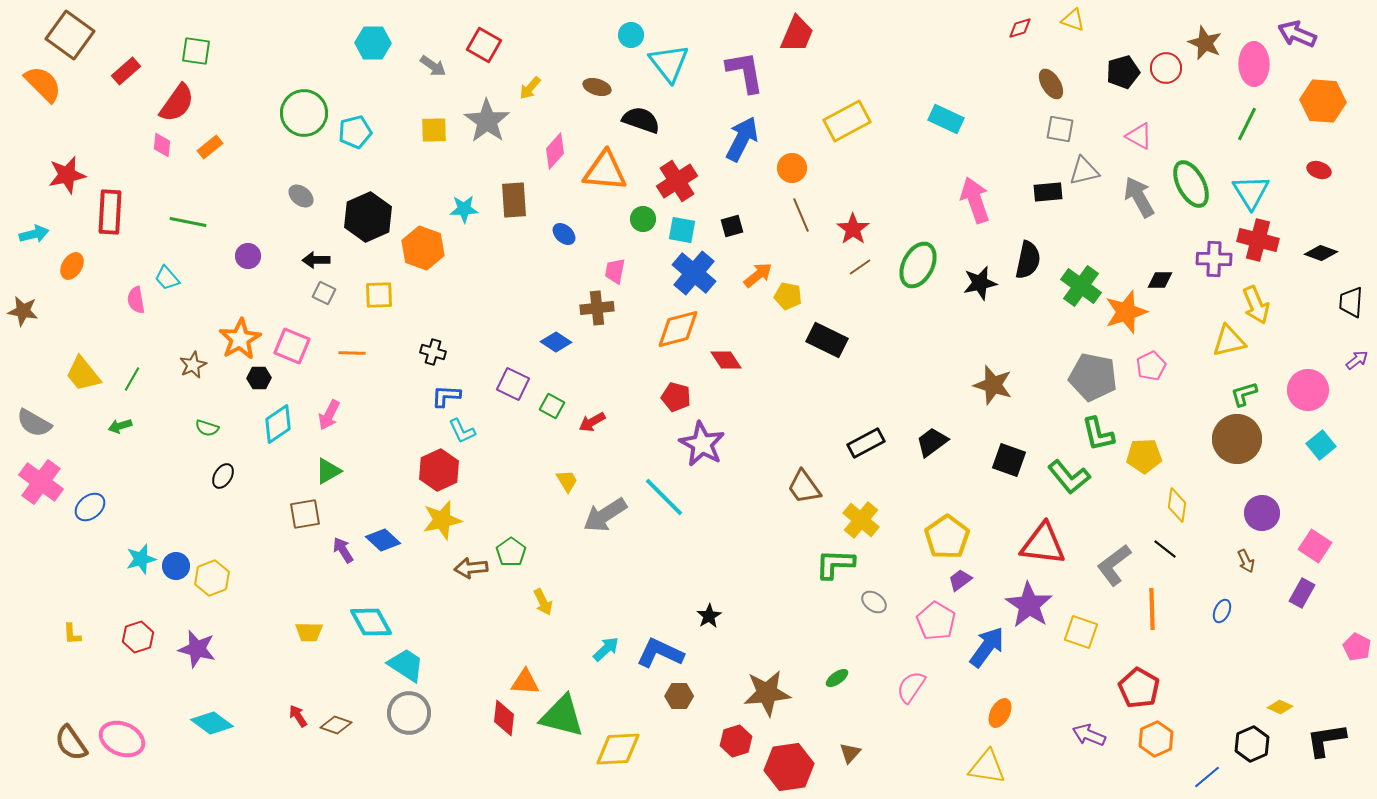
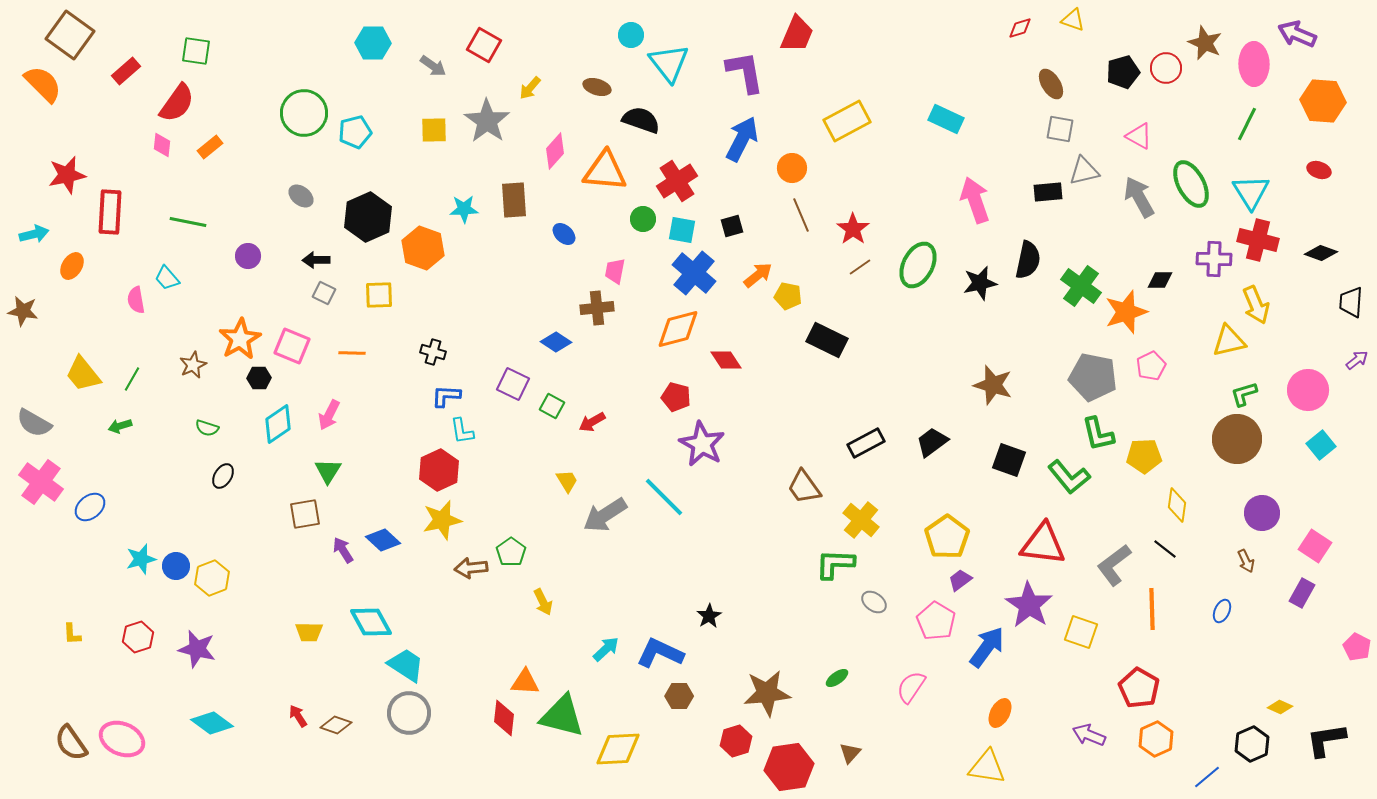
cyan L-shape at (462, 431): rotated 16 degrees clockwise
green triangle at (328, 471): rotated 28 degrees counterclockwise
